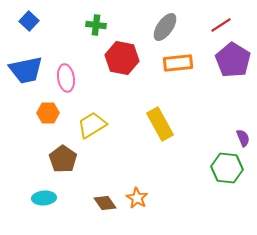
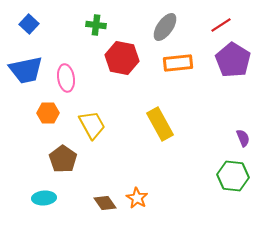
blue square: moved 3 px down
yellow trapezoid: rotated 92 degrees clockwise
green hexagon: moved 6 px right, 8 px down
